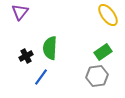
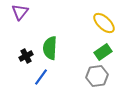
yellow ellipse: moved 4 px left, 8 px down; rotated 10 degrees counterclockwise
